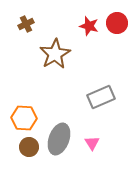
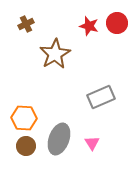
brown circle: moved 3 px left, 1 px up
